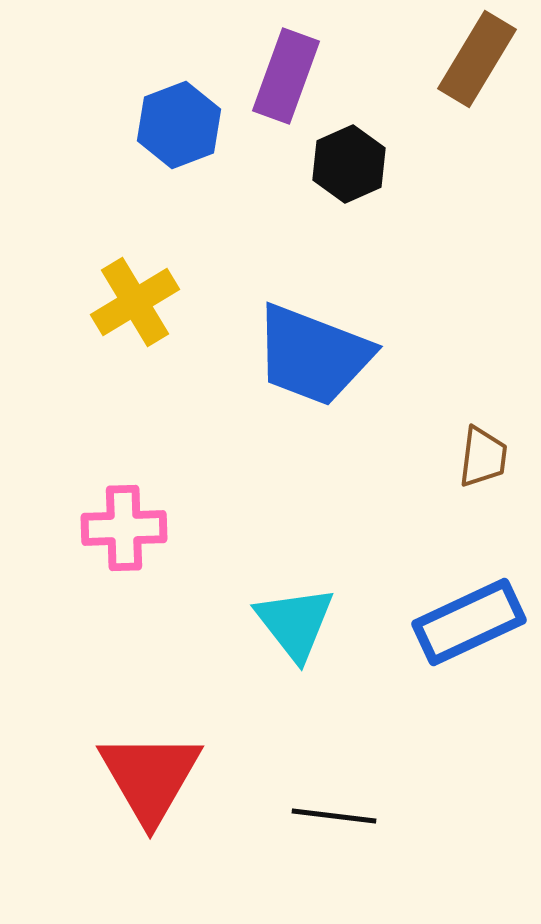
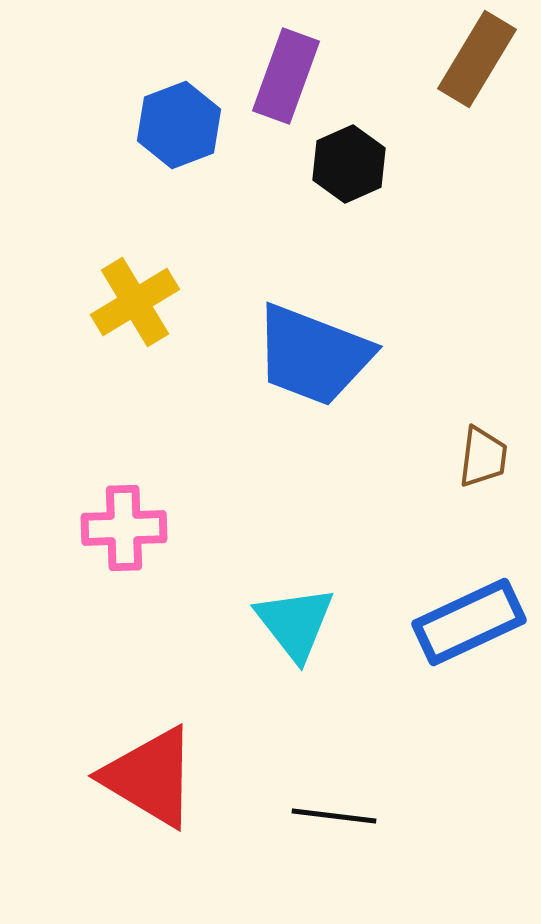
red triangle: rotated 29 degrees counterclockwise
